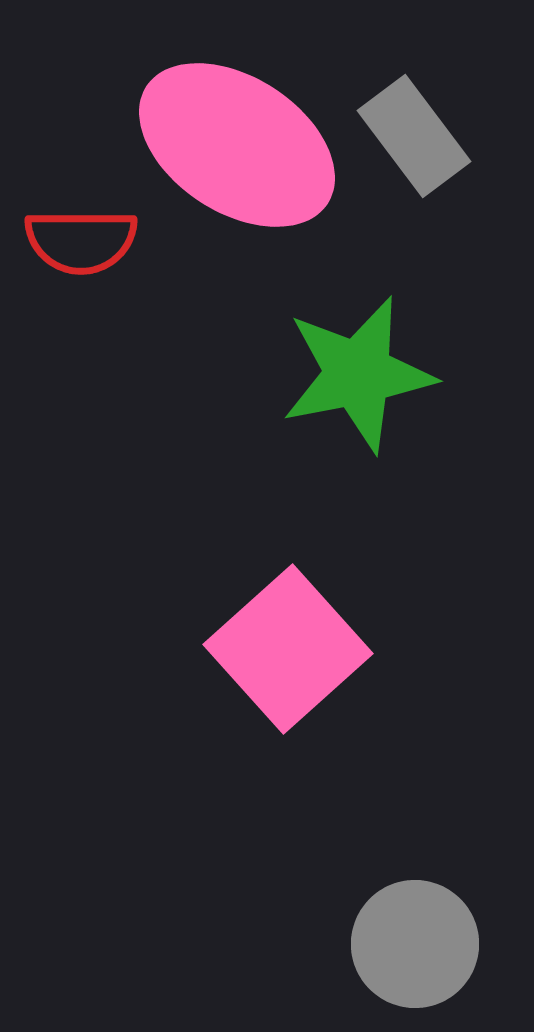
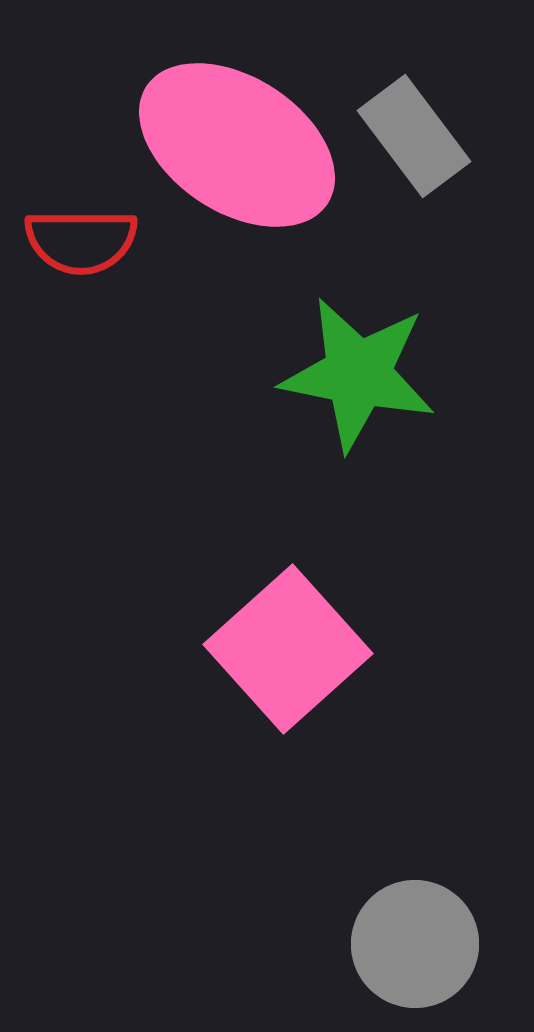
green star: rotated 22 degrees clockwise
